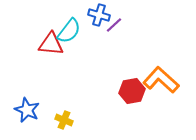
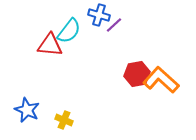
red triangle: moved 1 px left, 1 px down
red hexagon: moved 5 px right, 17 px up
